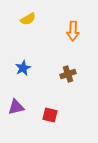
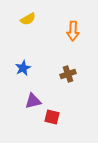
purple triangle: moved 17 px right, 6 px up
red square: moved 2 px right, 2 px down
